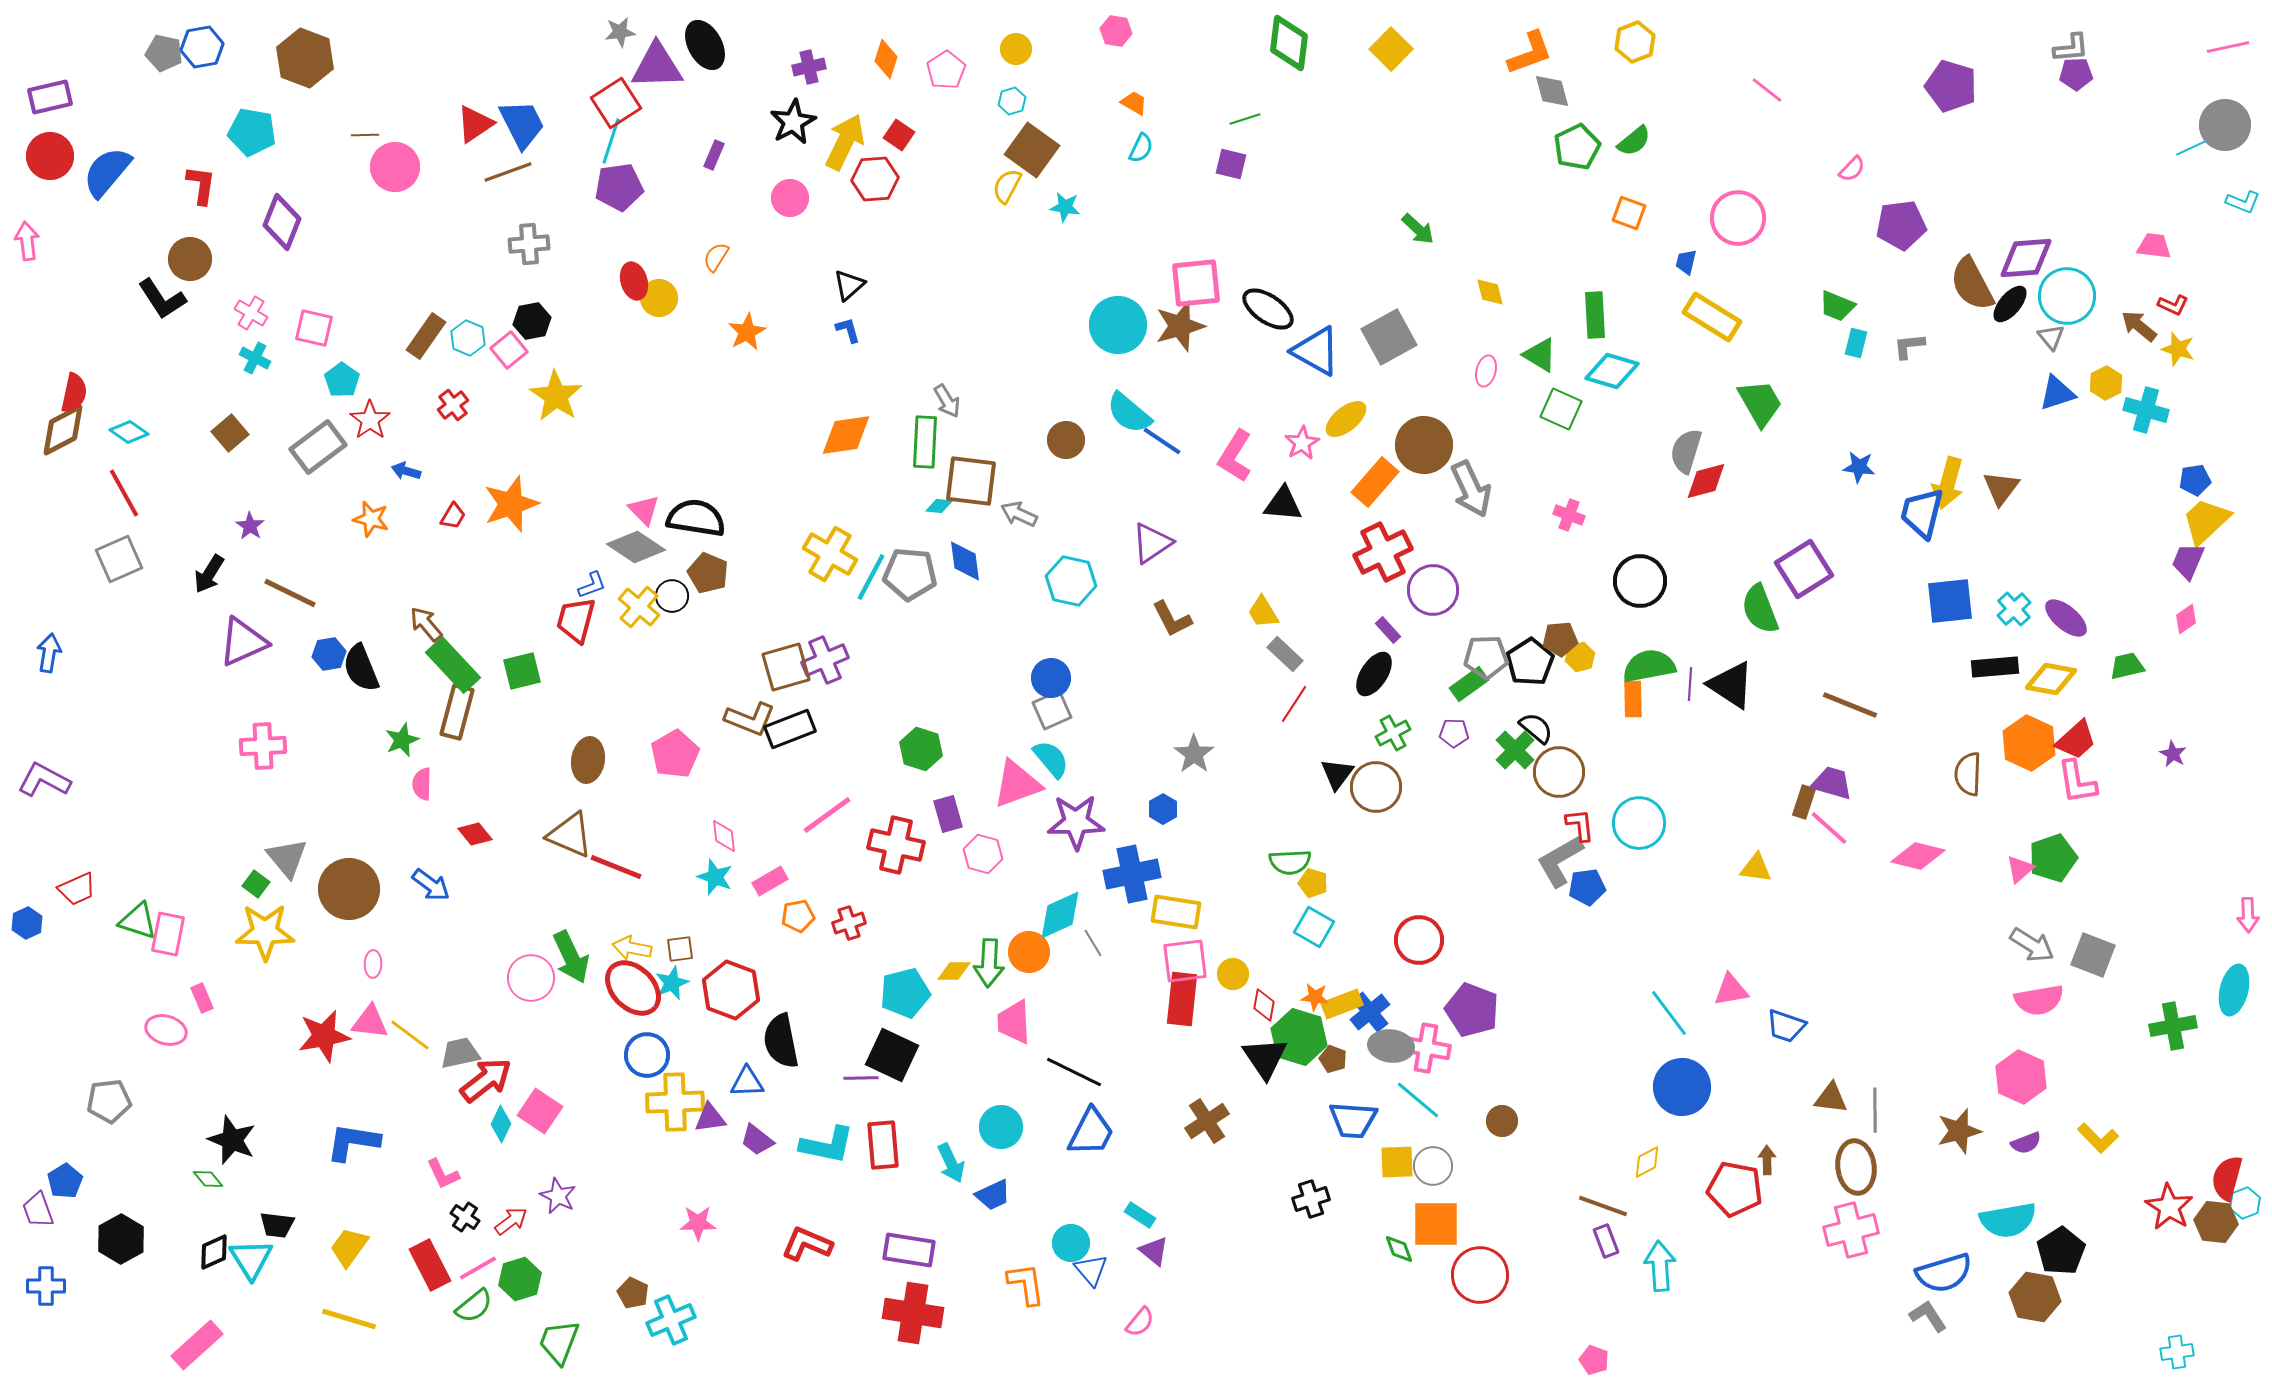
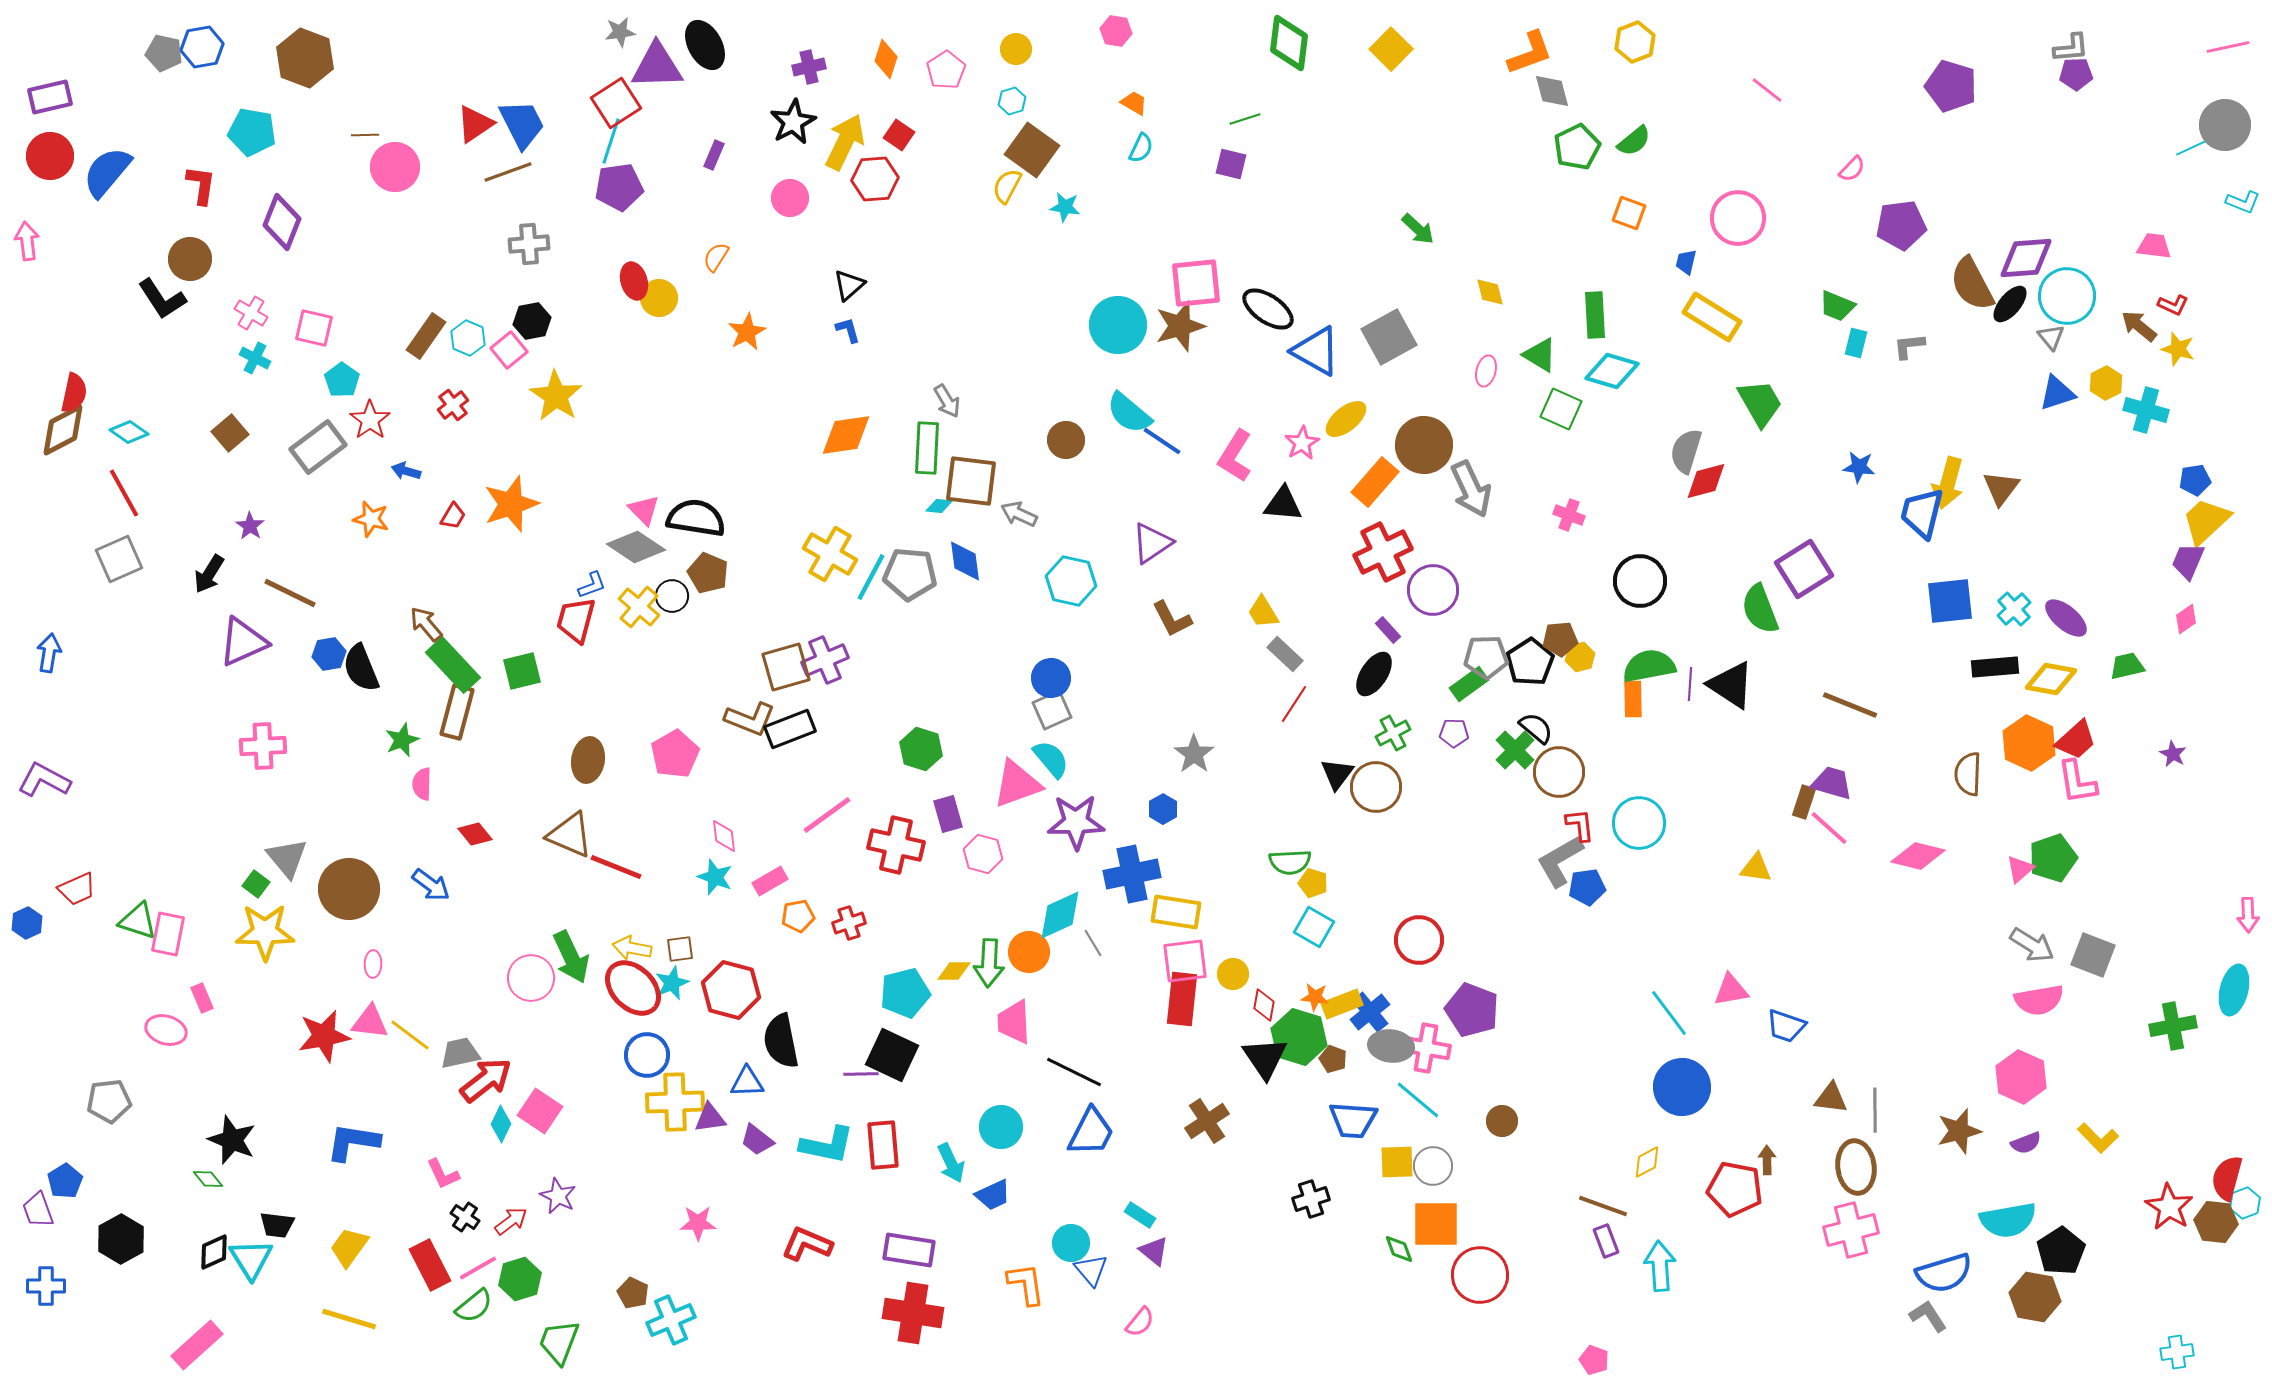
green rectangle at (925, 442): moved 2 px right, 6 px down
red hexagon at (731, 990): rotated 6 degrees counterclockwise
purple line at (861, 1078): moved 4 px up
